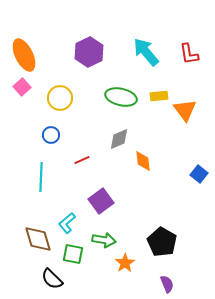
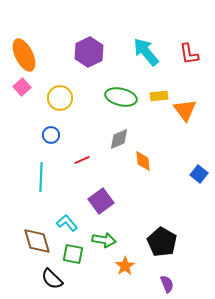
cyan L-shape: rotated 90 degrees clockwise
brown diamond: moved 1 px left, 2 px down
orange star: moved 3 px down
